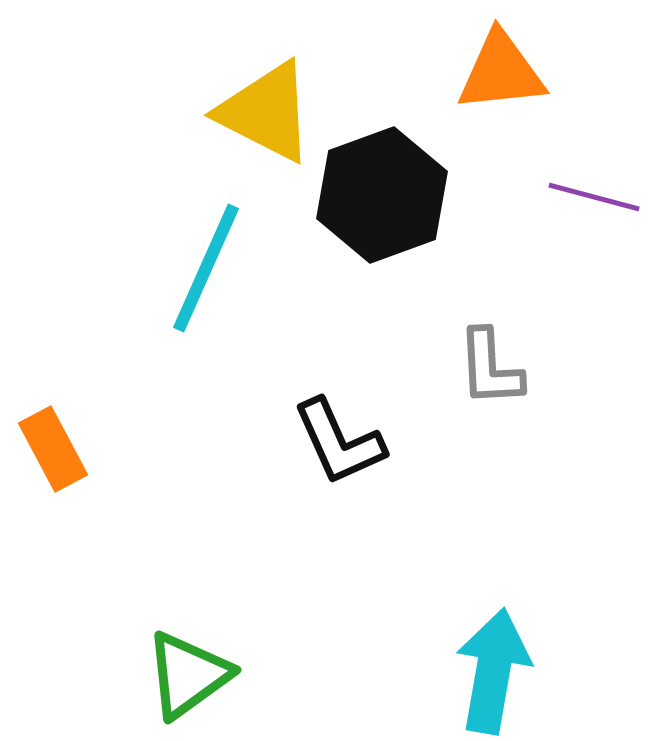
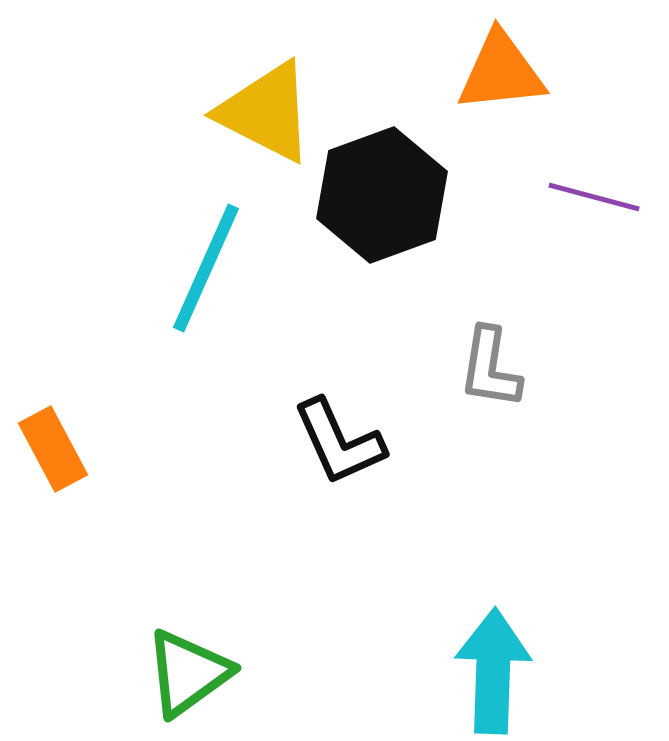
gray L-shape: rotated 12 degrees clockwise
cyan arrow: rotated 8 degrees counterclockwise
green triangle: moved 2 px up
